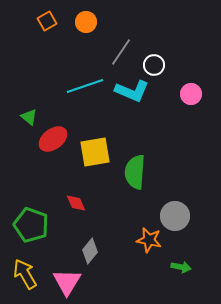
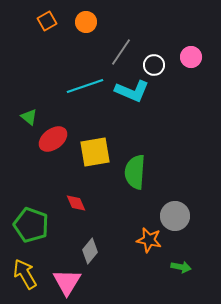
pink circle: moved 37 px up
